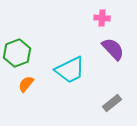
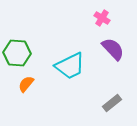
pink cross: rotated 28 degrees clockwise
green hexagon: rotated 24 degrees clockwise
cyan trapezoid: moved 4 px up
